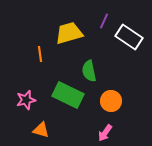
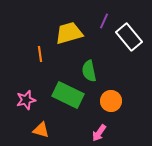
white rectangle: rotated 16 degrees clockwise
pink arrow: moved 6 px left
